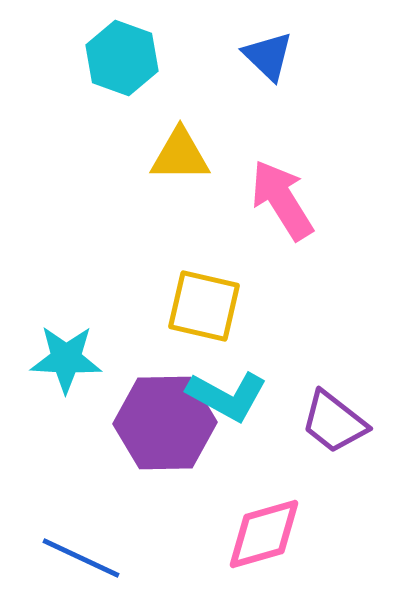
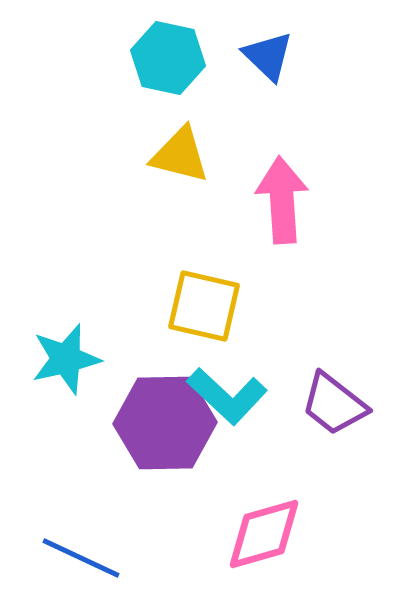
cyan hexagon: moved 46 px right; rotated 8 degrees counterclockwise
yellow triangle: rotated 14 degrees clockwise
pink arrow: rotated 28 degrees clockwise
cyan star: rotated 16 degrees counterclockwise
cyan L-shape: rotated 14 degrees clockwise
purple trapezoid: moved 18 px up
